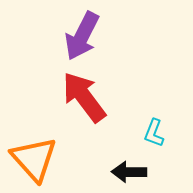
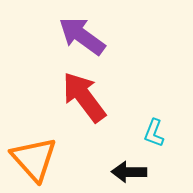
purple arrow: rotated 99 degrees clockwise
